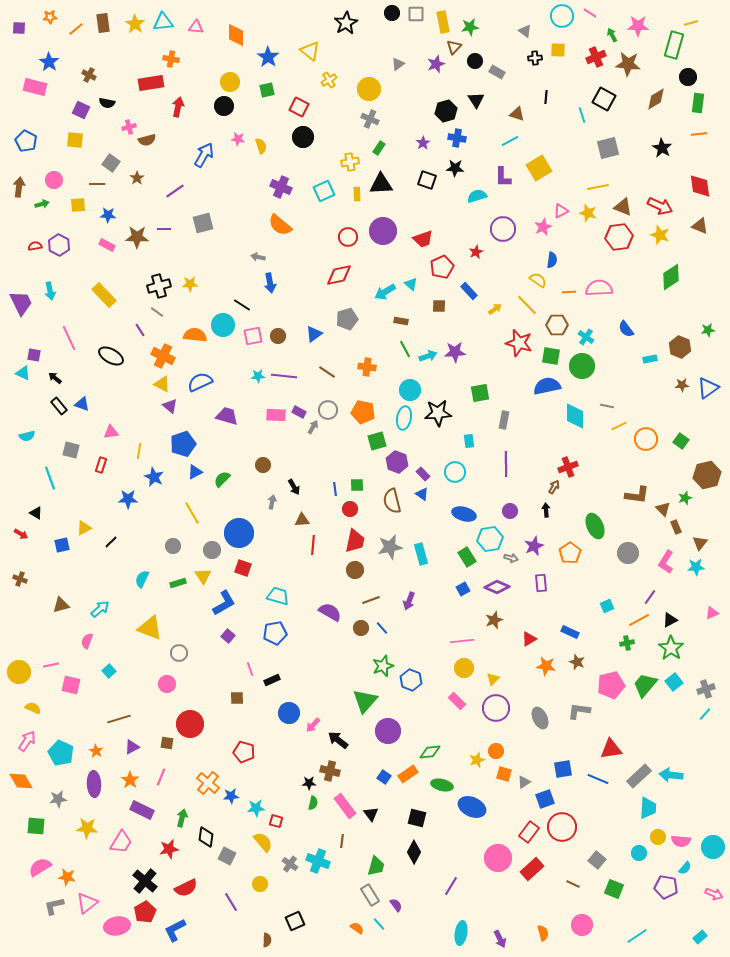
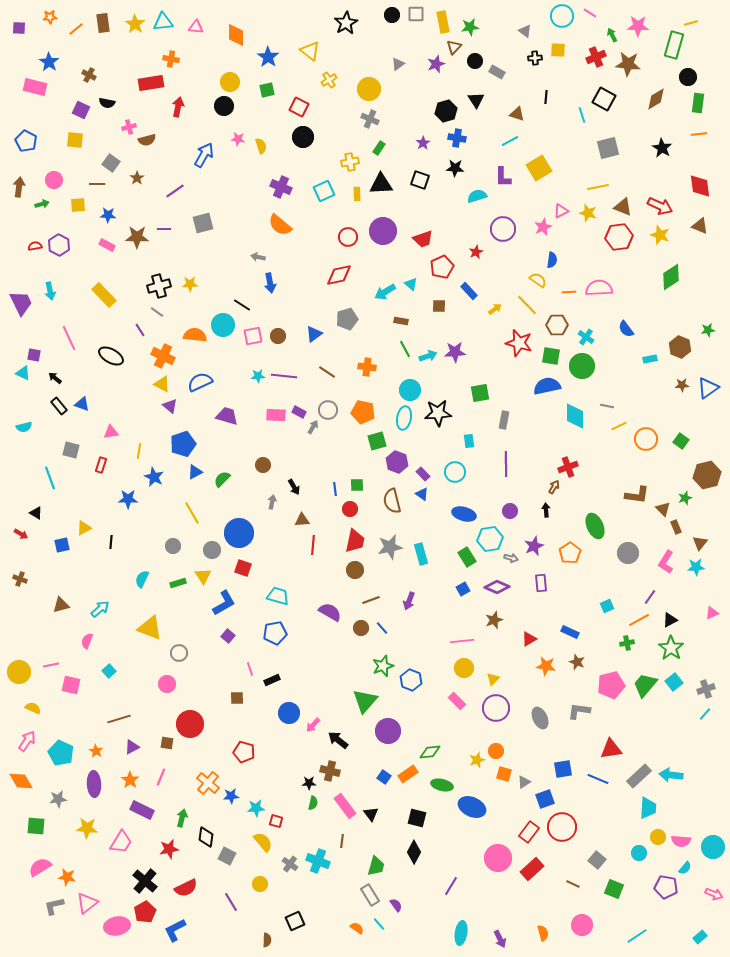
black circle at (392, 13): moved 2 px down
black square at (427, 180): moved 7 px left
cyan semicircle at (27, 436): moved 3 px left, 9 px up
black line at (111, 542): rotated 40 degrees counterclockwise
